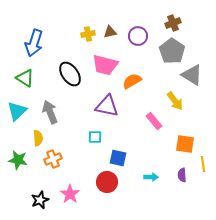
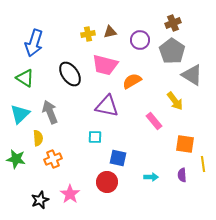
purple circle: moved 2 px right, 4 px down
cyan triangle: moved 3 px right, 3 px down
green star: moved 2 px left, 1 px up
